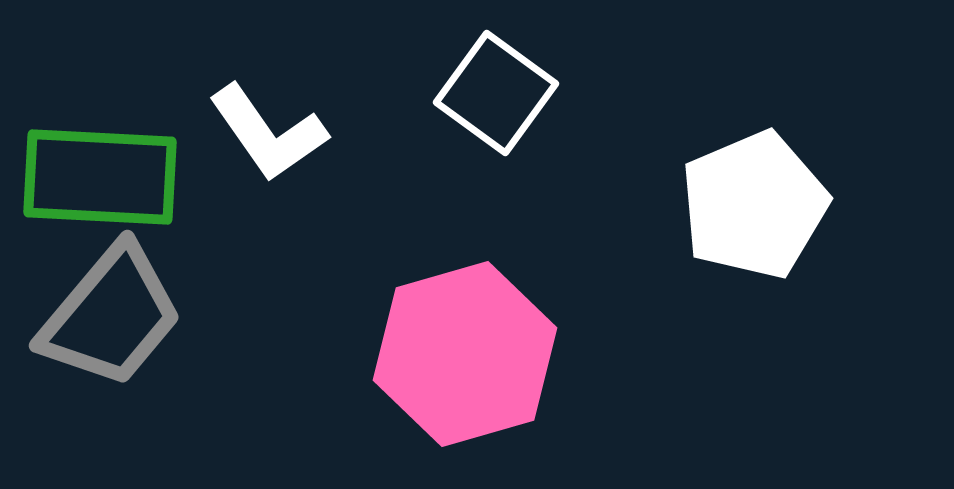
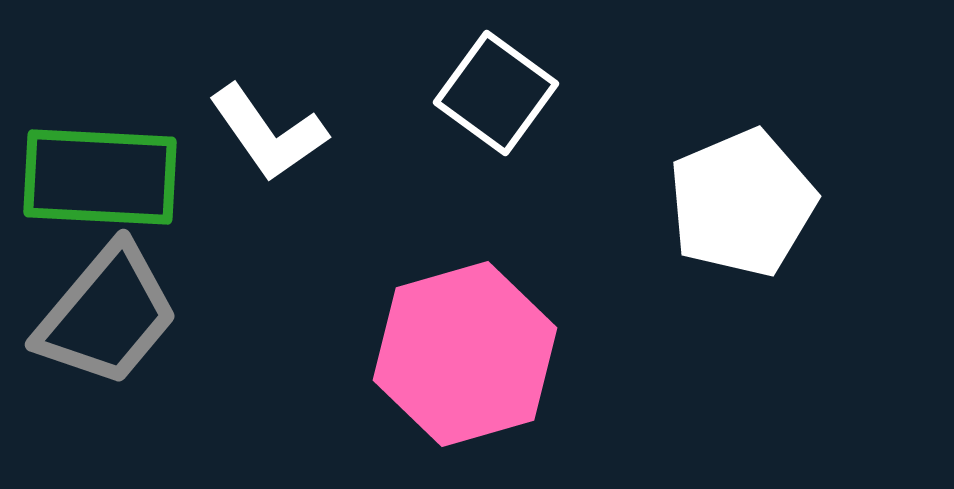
white pentagon: moved 12 px left, 2 px up
gray trapezoid: moved 4 px left, 1 px up
